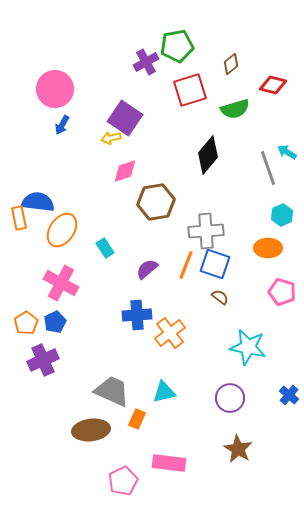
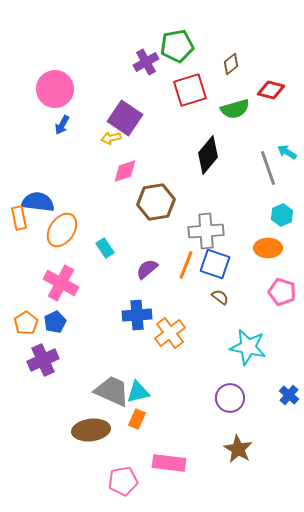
red diamond at (273, 85): moved 2 px left, 5 px down
cyan triangle at (164, 392): moved 26 px left
pink pentagon at (123, 481): rotated 16 degrees clockwise
